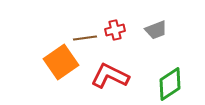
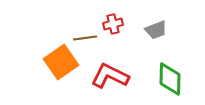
red cross: moved 2 px left, 6 px up
green diamond: moved 5 px up; rotated 56 degrees counterclockwise
